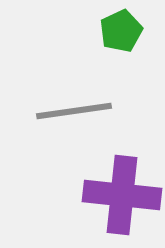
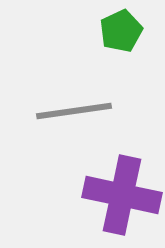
purple cross: rotated 6 degrees clockwise
